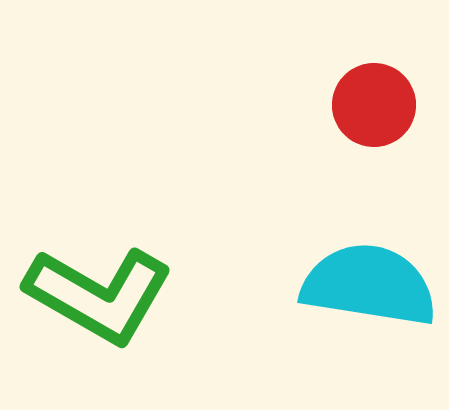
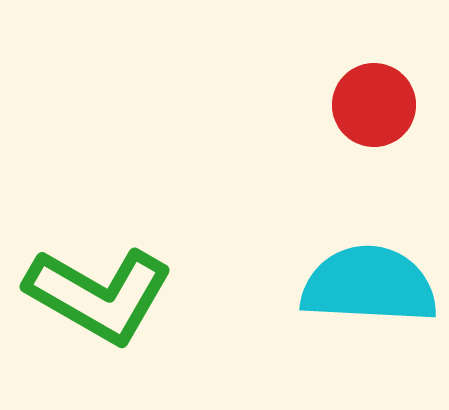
cyan semicircle: rotated 6 degrees counterclockwise
